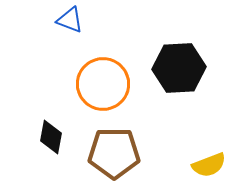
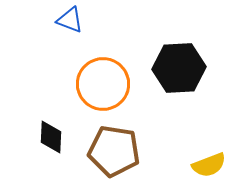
black diamond: rotated 8 degrees counterclockwise
brown pentagon: moved 2 px up; rotated 9 degrees clockwise
